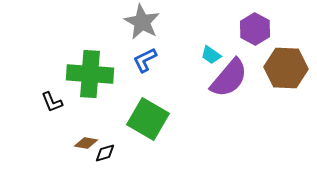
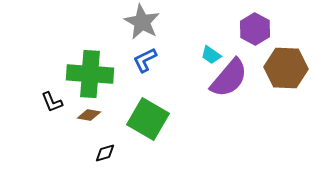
brown diamond: moved 3 px right, 28 px up
